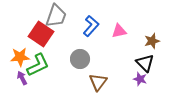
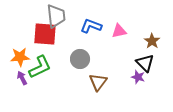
gray trapezoid: rotated 25 degrees counterclockwise
blue L-shape: rotated 110 degrees counterclockwise
red square: moved 4 px right; rotated 30 degrees counterclockwise
brown star: rotated 21 degrees counterclockwise
green L-shape: moved 2 px right, 2 px down
purple star: moved 2 px left, 2 px up
